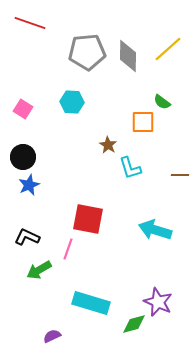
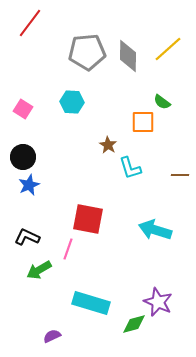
red line: rotated 72 degrees counterclockwise
